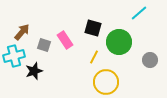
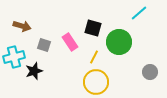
brown arrow: moved 6 px up; rotated 66 degrees clockwise
pink rectangle: moved 5 px right, 2 px down
cyan cross: moved 1 px down
gray circle: moved 12 px down
yellow circle: moved 10 px left
